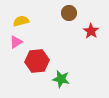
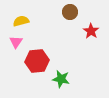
brown circle: moved 1 px right, 1 px up
pink triangle: rotated 24 degrees counterclockwise
